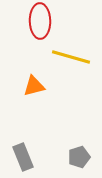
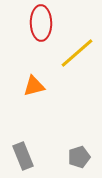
red ellipse: moved 1 px right, 2 px down
yellow line: moved 6 px right, 4 px up; rotated 57 degrees counterclockwise
gray rectangle: moved 1 px up
